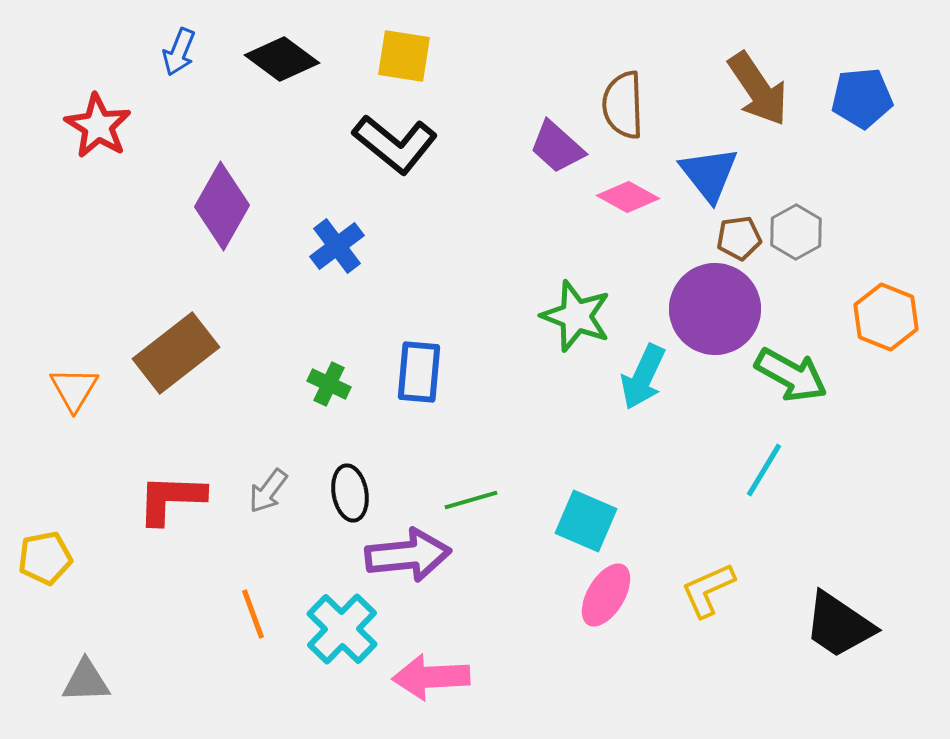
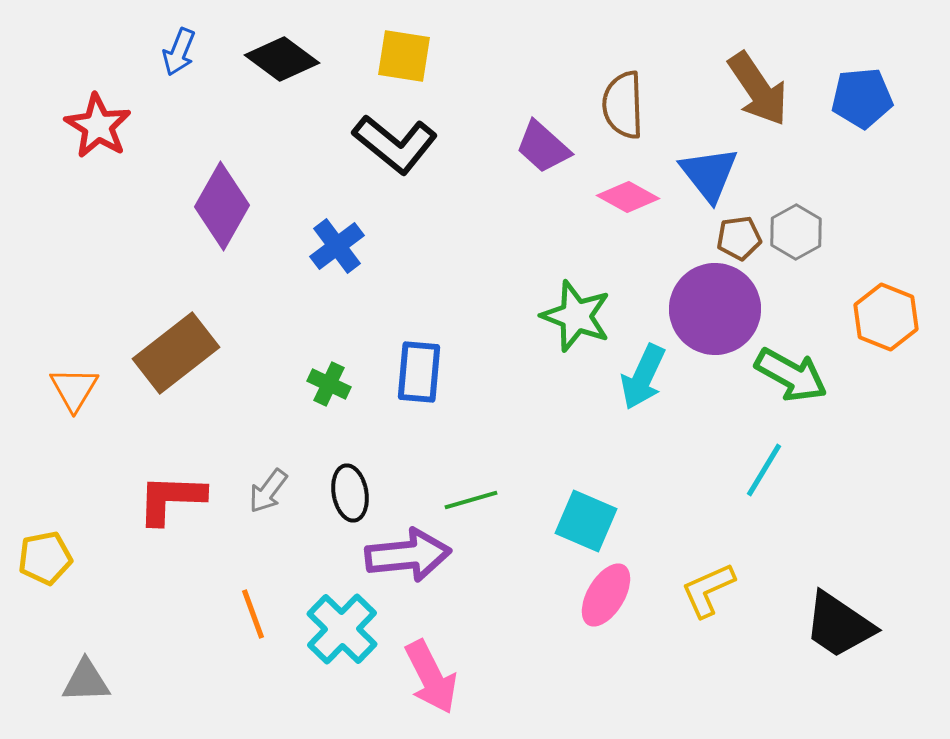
purple trapezoid: moved 14 px left
pink arrow: rotated 114 degrees counterclockwise
